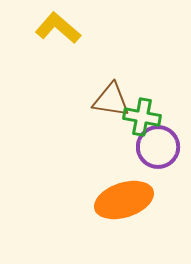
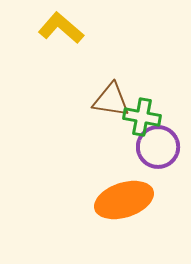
yellow L-shape: moved 3 px right
